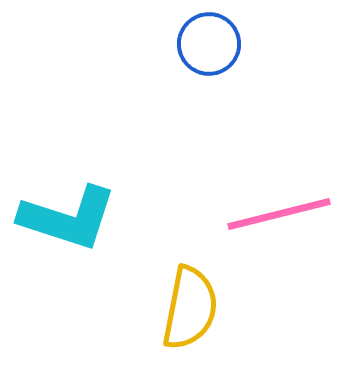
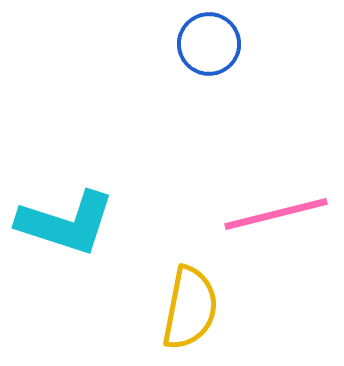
pink line: moved 3 px left
cyan L-shape: moved 2 px left, 5 px down
